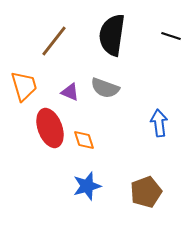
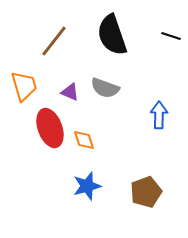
black semicircle: rotated 27 degrees counterclockwise
blue arrow: moved 8 px up; rotated 8 degrees clockwise
